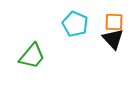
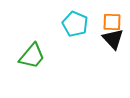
orange square: moved 2 px left
